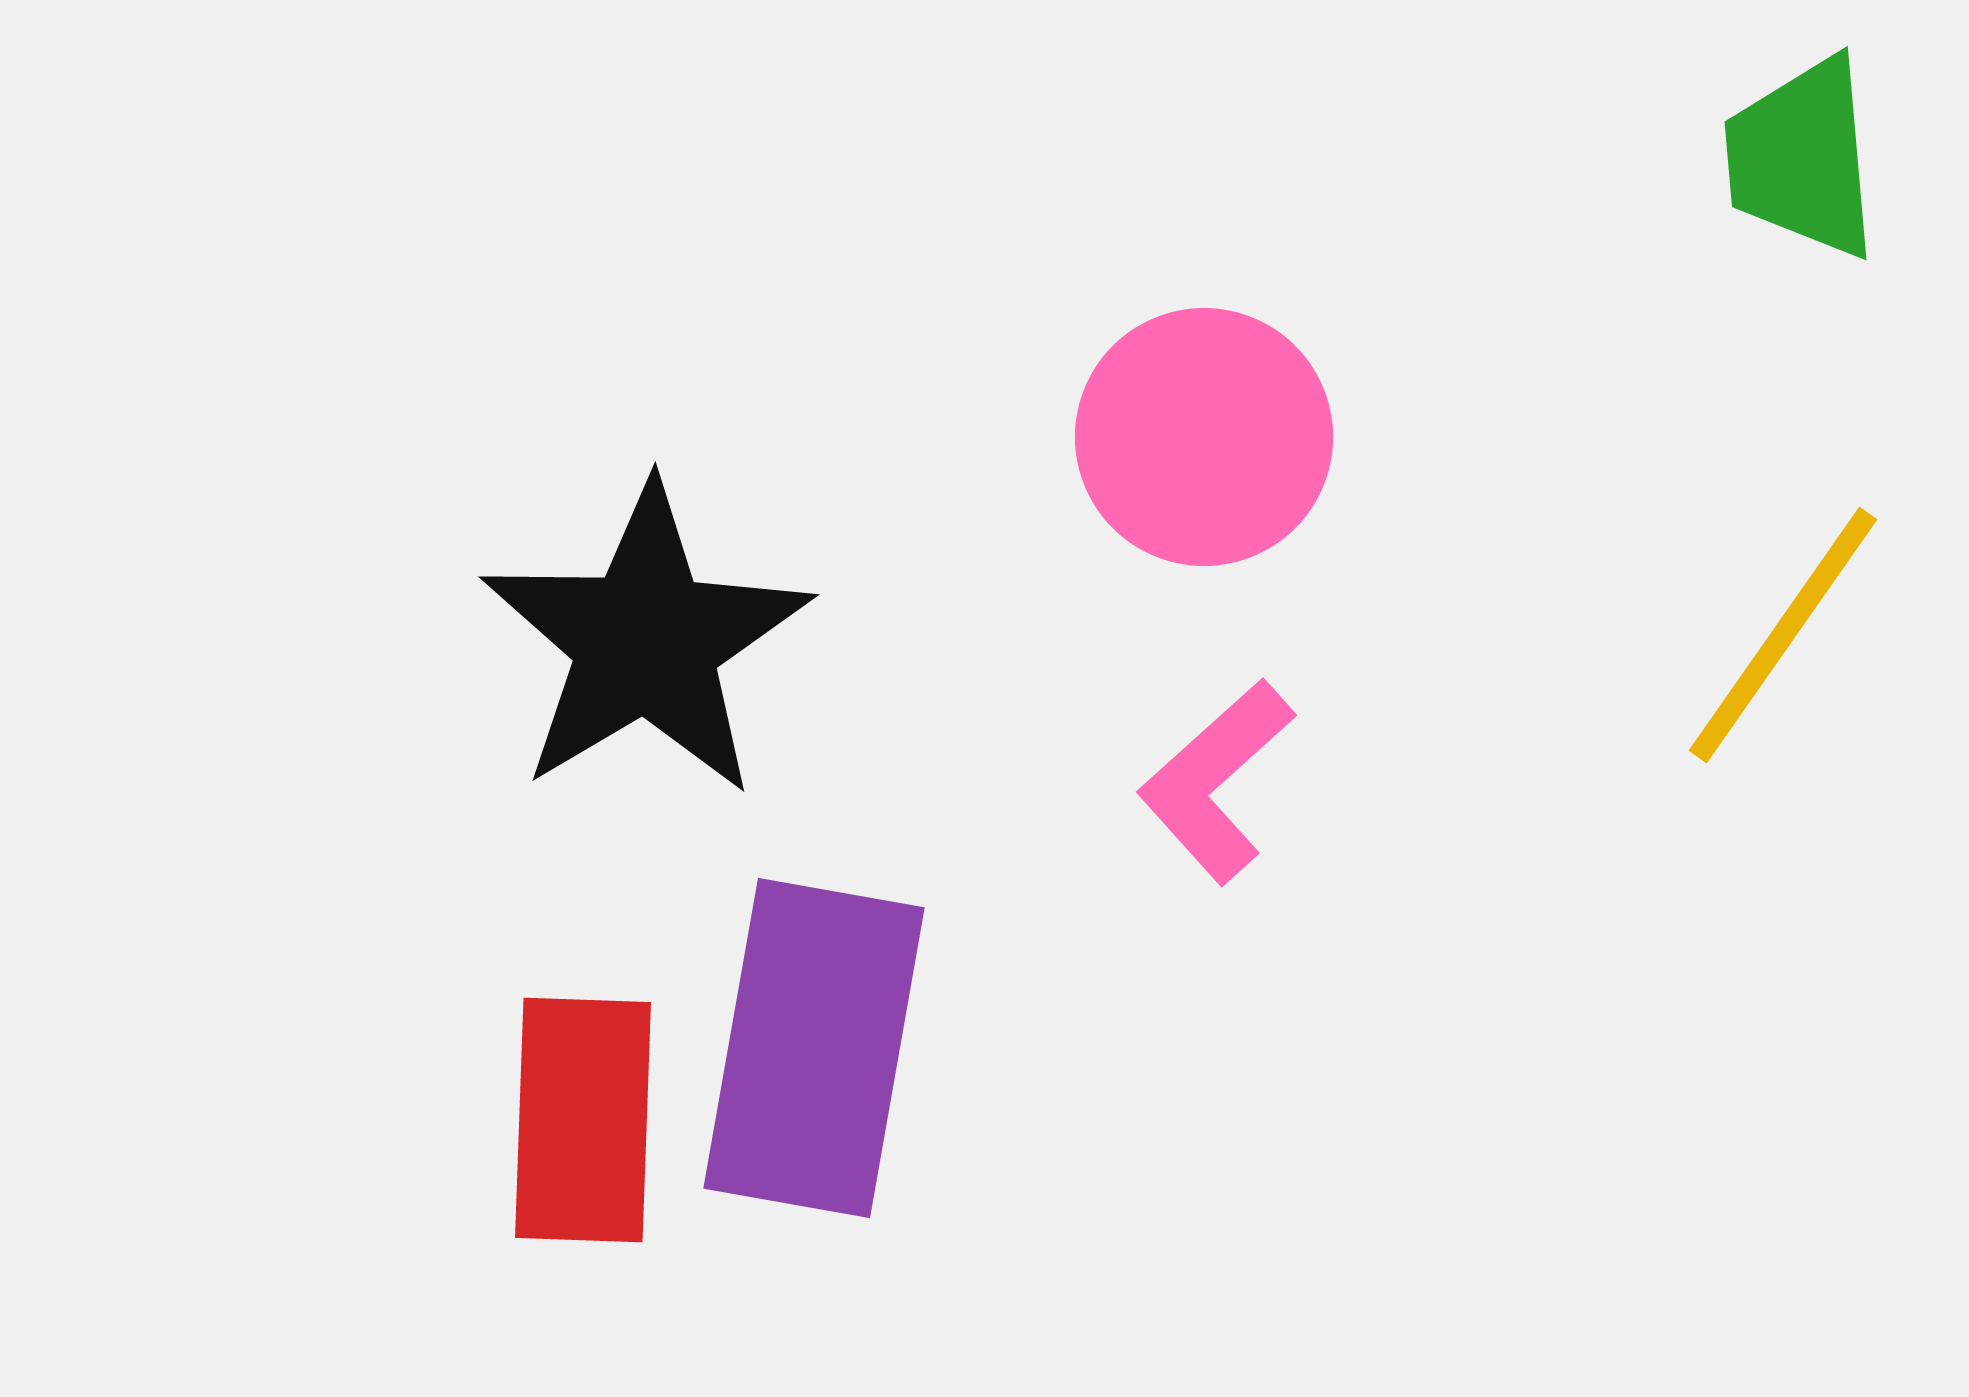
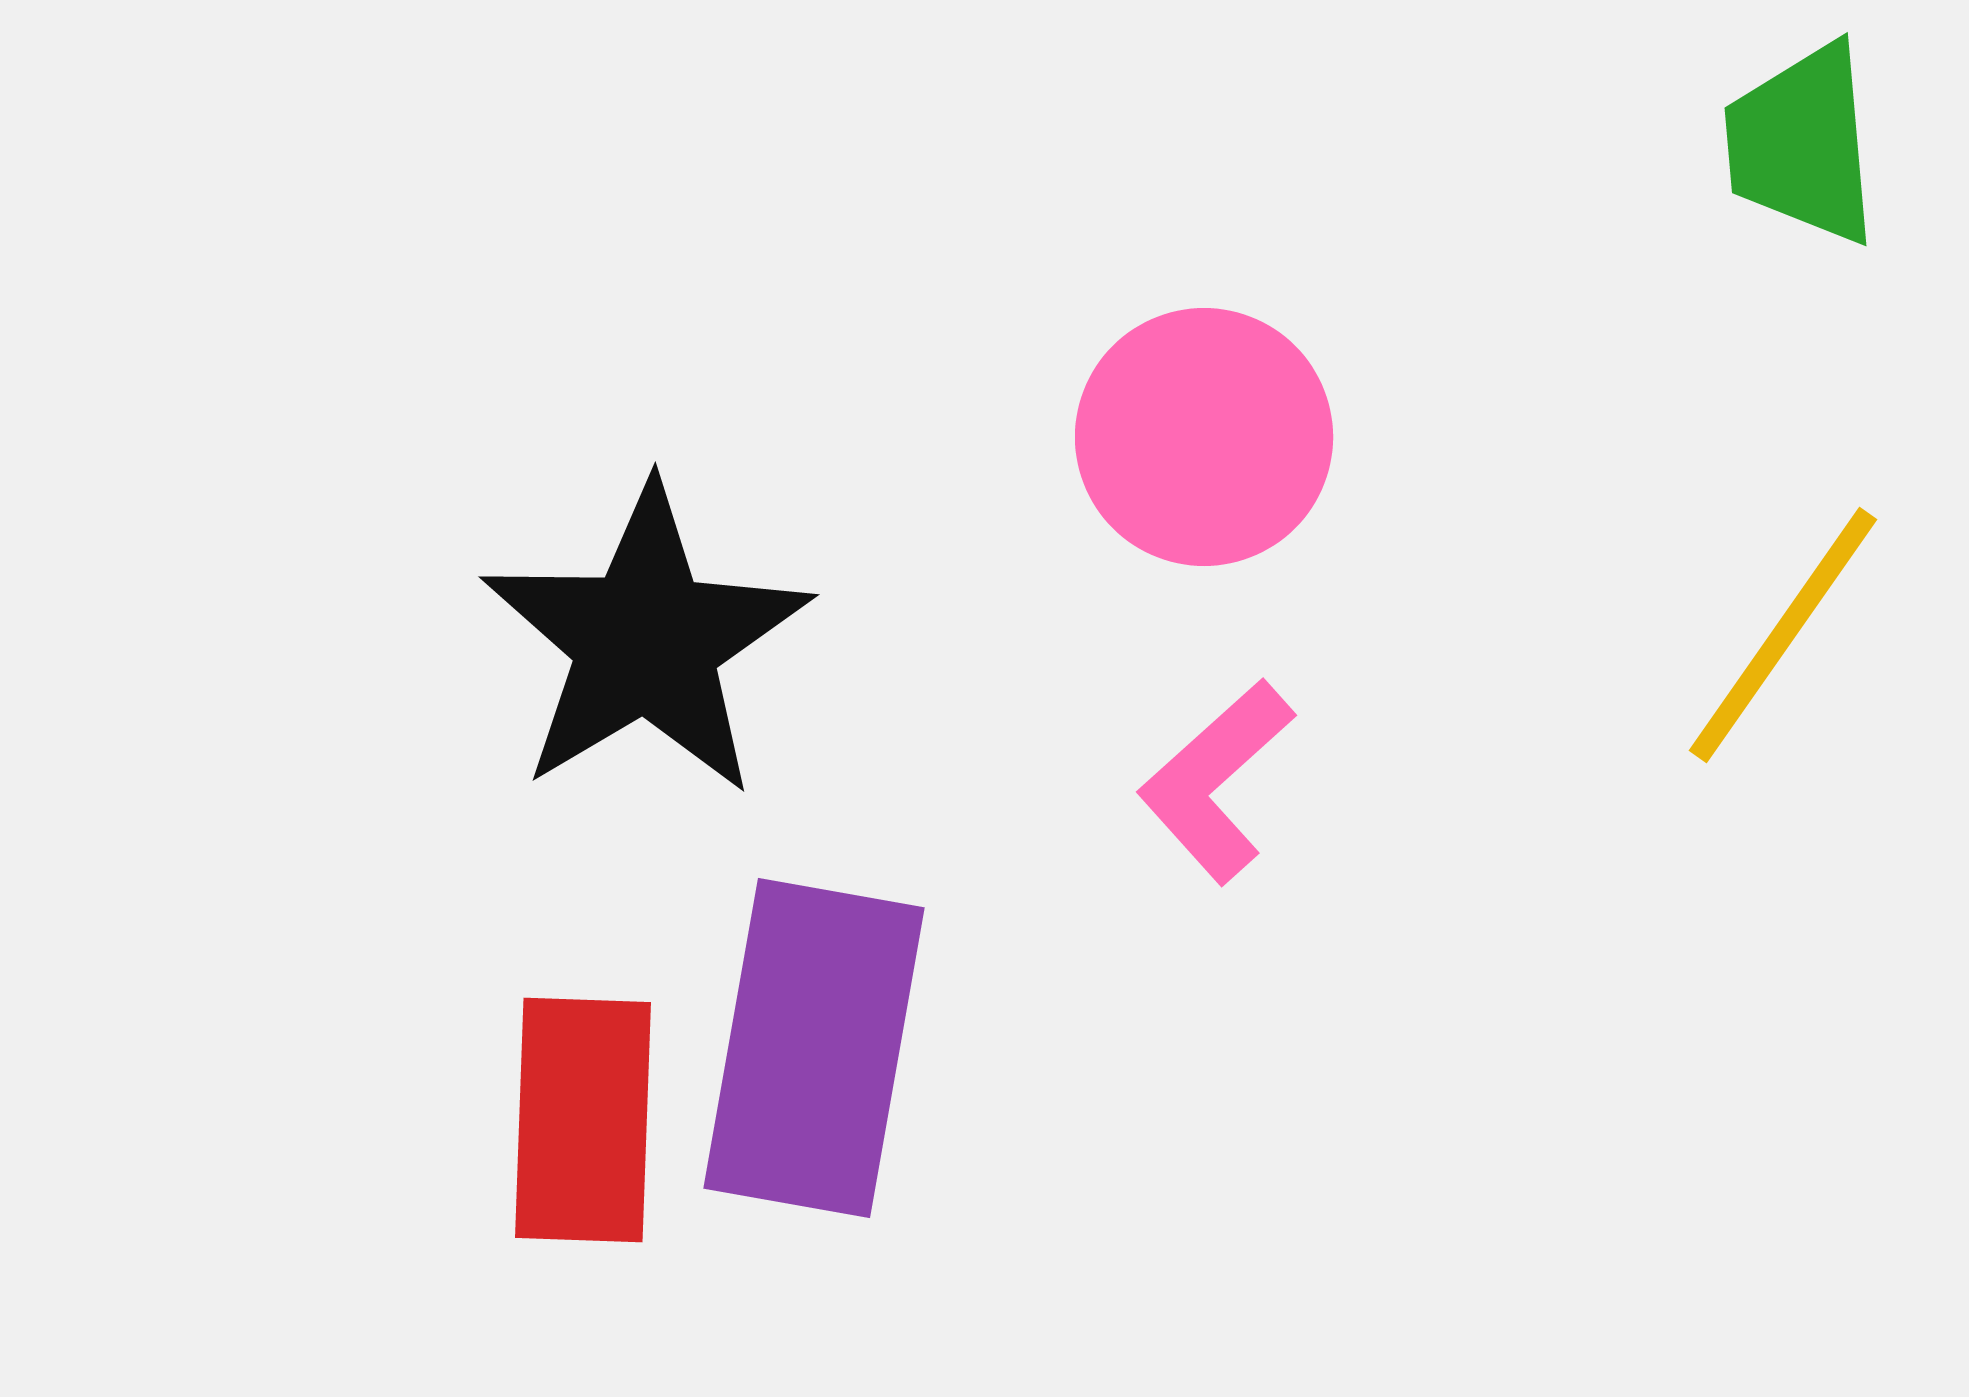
green trapezoid: moved 14 px up
